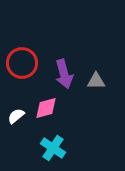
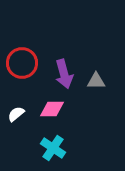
pink diamond: moved 6 px right, 1 px down; rotated 15 degrees clockwise
white semicircle: moved 2 px up
